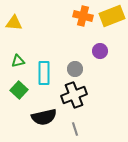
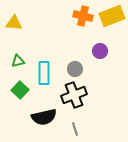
green square: moved 1 px right
